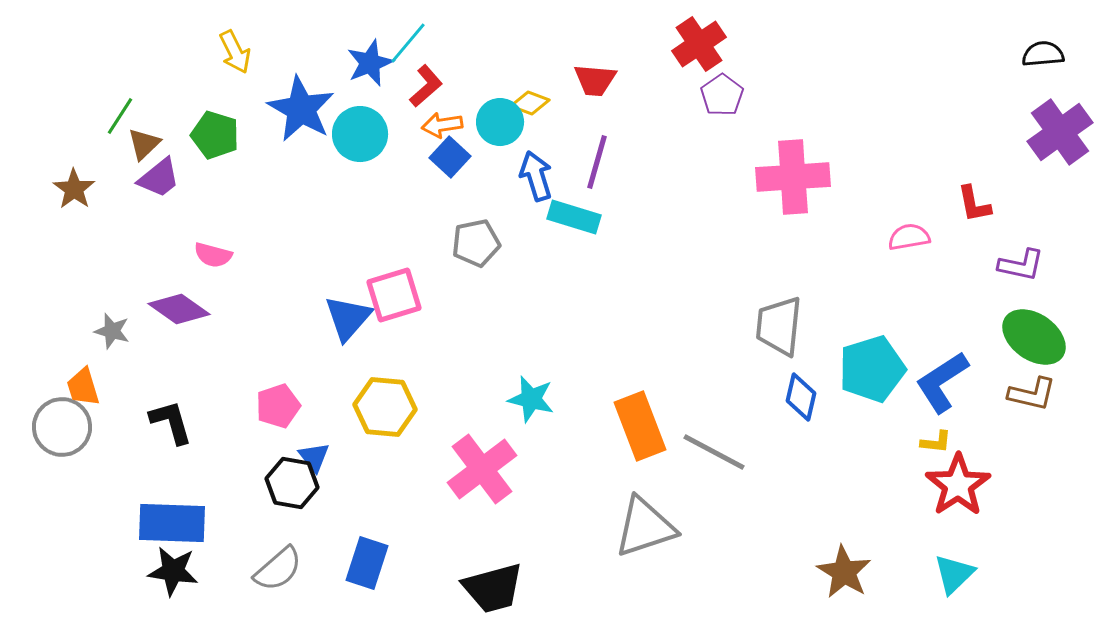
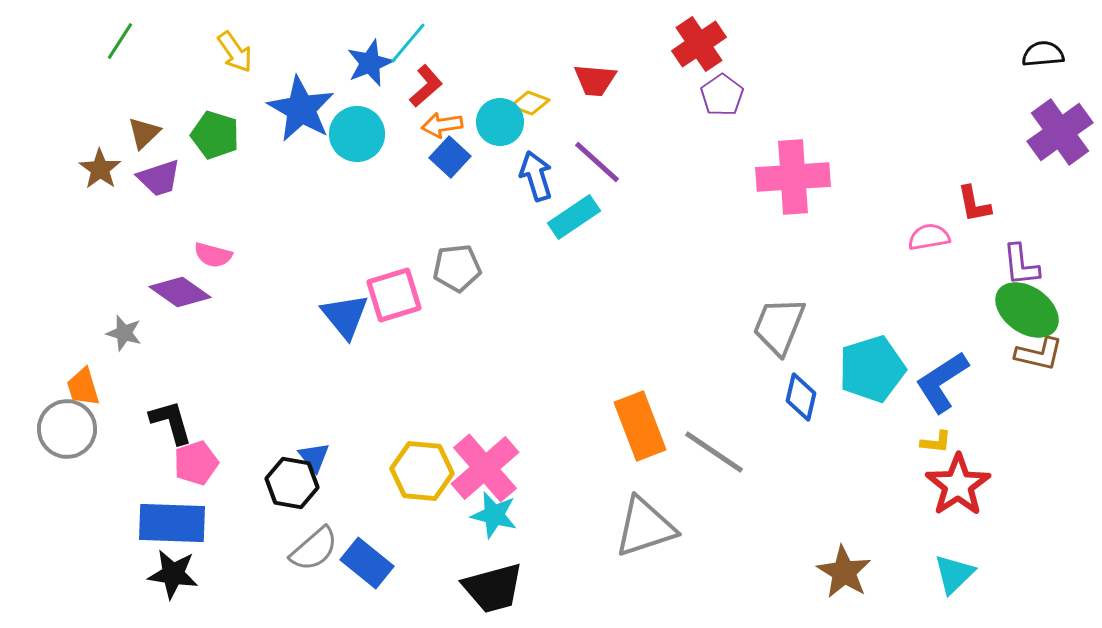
yellow arrow at (235, 52): rotated 9 degrees counterclockwise
green line at (120, 116): moved 75 px up
cyan circle at (360, 134): moved 3 px left
brown triangle at (144, 144): moved 11 px up
purple line at (597, 162): rotated 64 degrees counterclockwise
purple trapezoid at (159, 178): rotated 21 degrees clockwise
brown star at (74, 189): moved 26 px right, 20 px up
cyan rectangle at (574, 217): rotated 51 degrees counterclockwise
pink semicircle at (909, 237): moved 20 px right
gray pentagon at (476, 243): moved 19 px left, 25 px down; rotated 6 degrees clockwise
purple L-shape at (1021, 265): rotated 72 degrees clockwise
purple diamond at (179, 309): moved 1 px right, 17 px up
blue triangle at (348, 318): moved 3 px left, 2 px up; rotated 20 degrees counterclockwise
gray trapezoid at (779, 326): rotated 16 degrees clockwise
gray star at (112, 331): moved 12 px right, 2 px down
green ellipse at (1034, 337): moved 7 px left, 27 px up
brown L-shape at (1032, 394): moved 7 px right, 40 px up
cyan star at (531, 399): moved 37 px left, 116 px down
pink pentagon at (278, 406): moved 82 px left, 57 px down
yellow hexagon at (385, 407): moved 37 px right, 64 px down
gray circle at (62, 427): moved 5 px right, 2 px down
gray line at (714, 452): rotated 6 degrees clockwise
pink cross at (482, 469): moved 3 px right, 1 px up; rotated 4 degrees counterclockwise
blue rectangle at (367, 563): rotated 69 degrees counterclockwise
gray semicircle at (278, 569): moved 36 px right, 20 px up
black star at (173, 571): moved 3 px down
